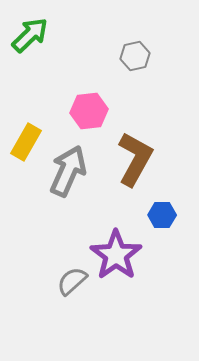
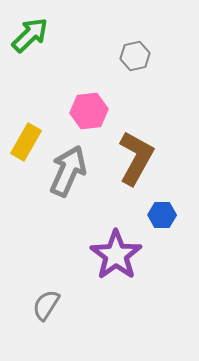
brown L-shape: moved 1 px right, 1 px up
gray semicircle: moved 26 px left, 24 px down; rotated 16 degrees counterclockwise
